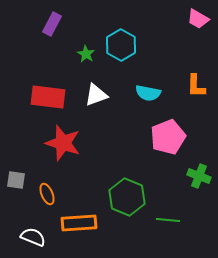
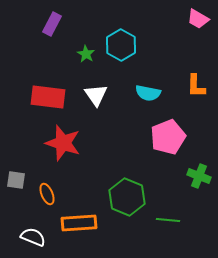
white triangle: rotated 45 degrees counterclockwise
